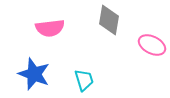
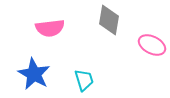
blue star: rotated 8 degrees clockwise
